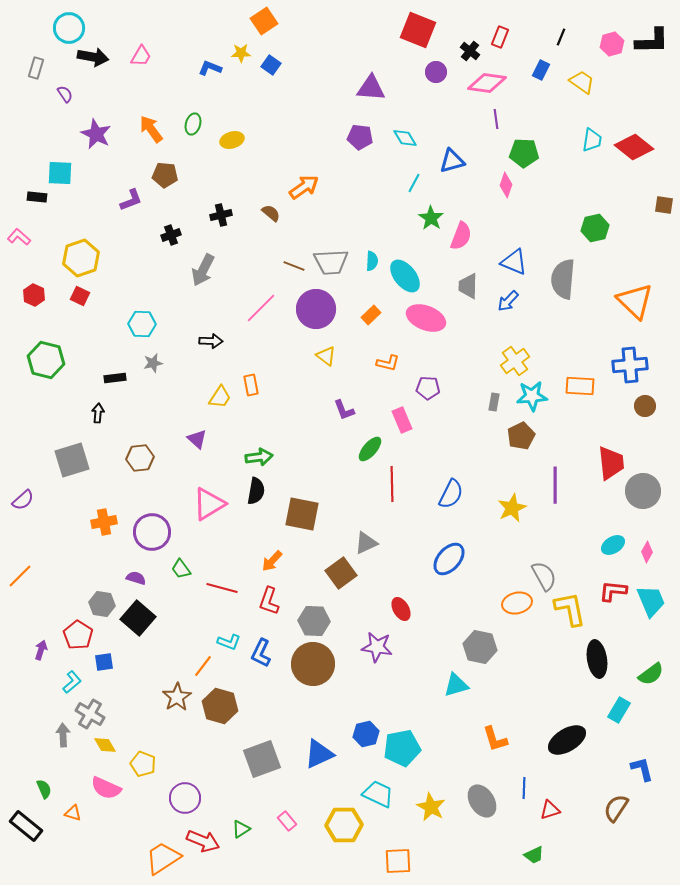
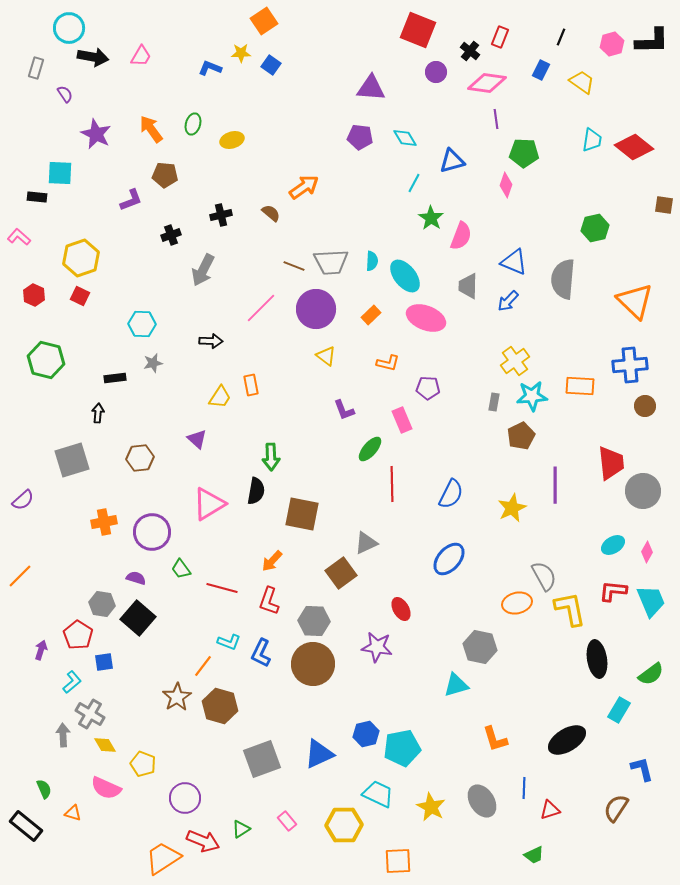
green arrow at (259, 457): moved 12 px right; rotated 96 degrees clockwise
